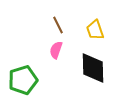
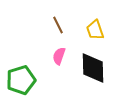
pink semicircle: moved 3 px right, 6 px down
green pentagon: moved 2 px left
